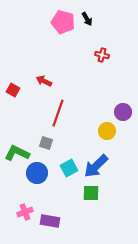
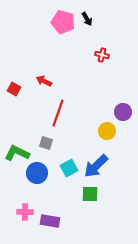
red square: moved 1 px right, 1 px up
green square: moved 1 px left, 1 px down
pink cross: rotated 21 degrees clockwise
